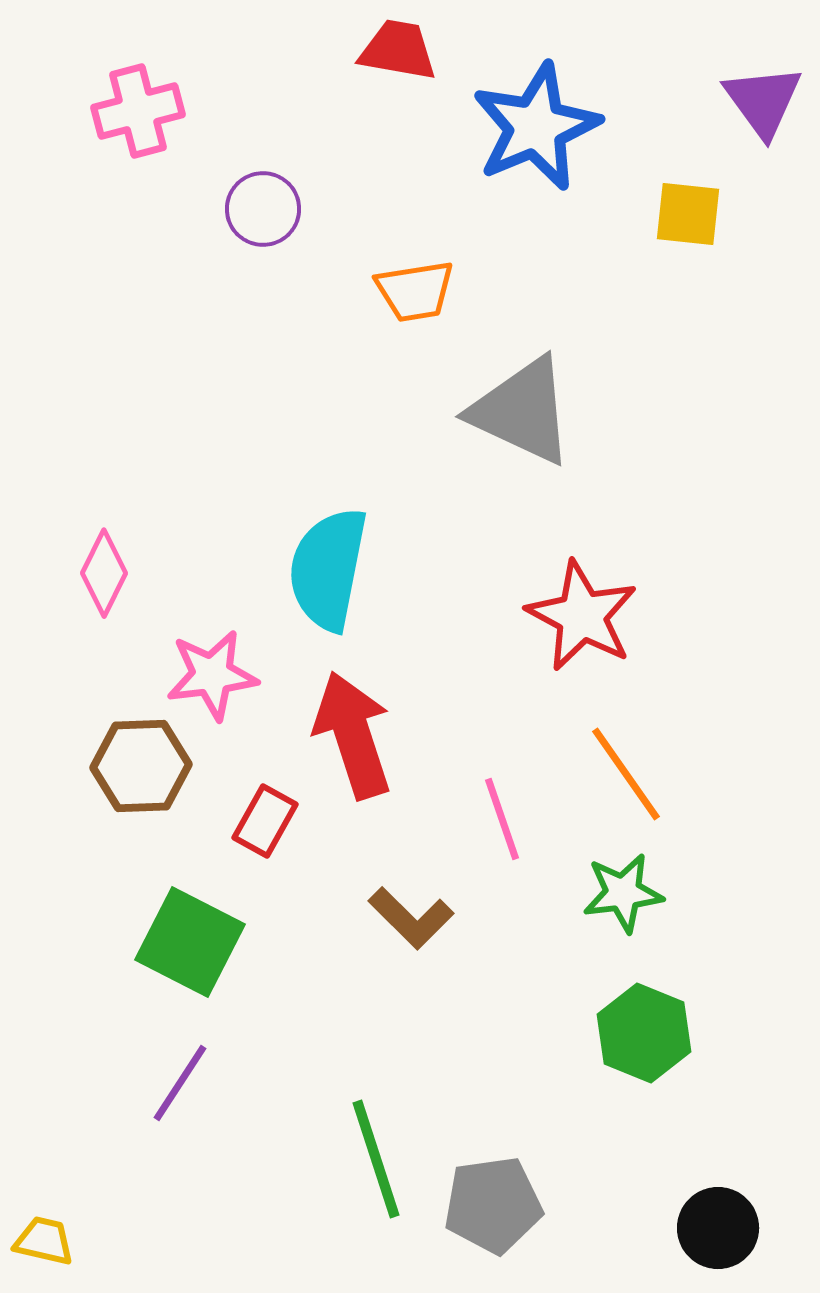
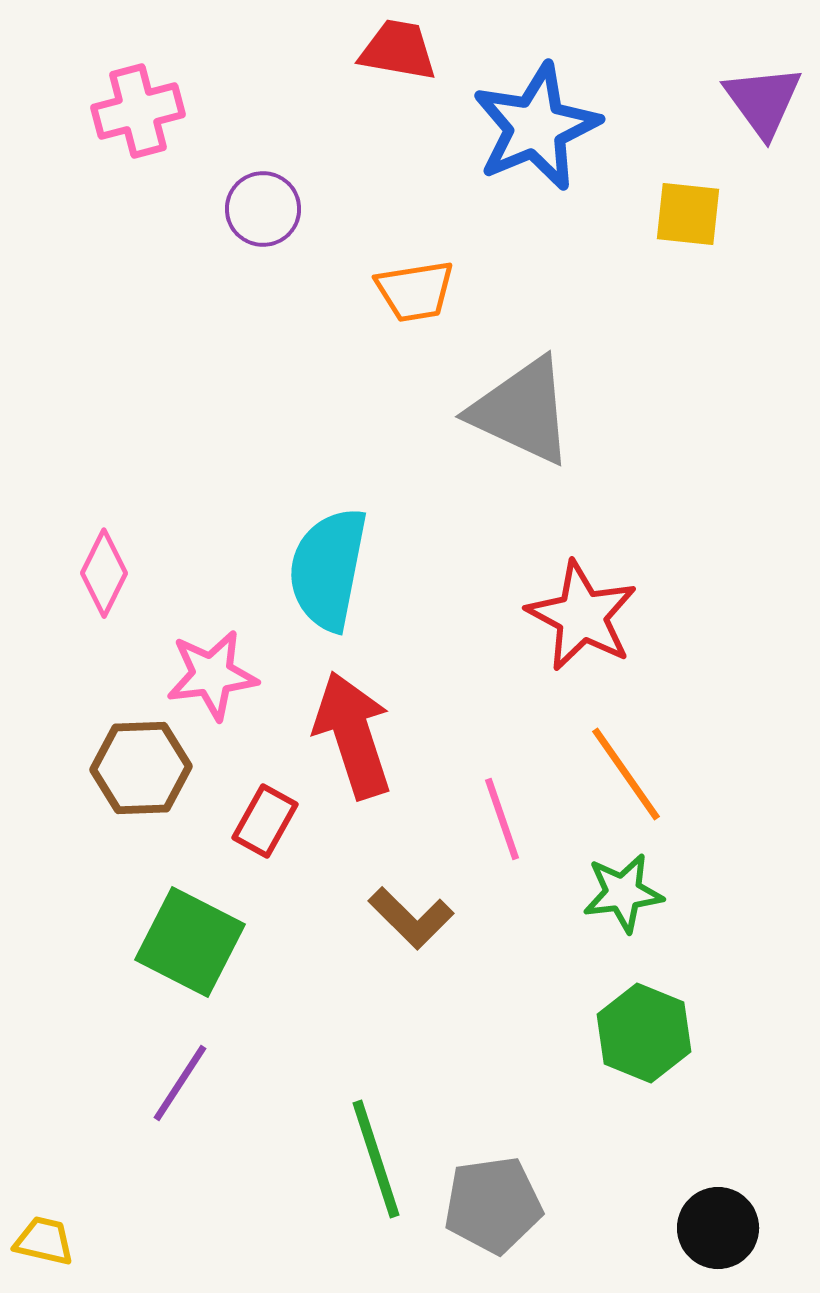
brown hexagon: moved 2 px down
